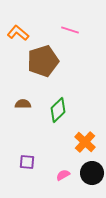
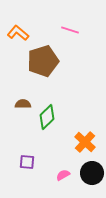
green diamond: moved 11 px left, 7 px down
